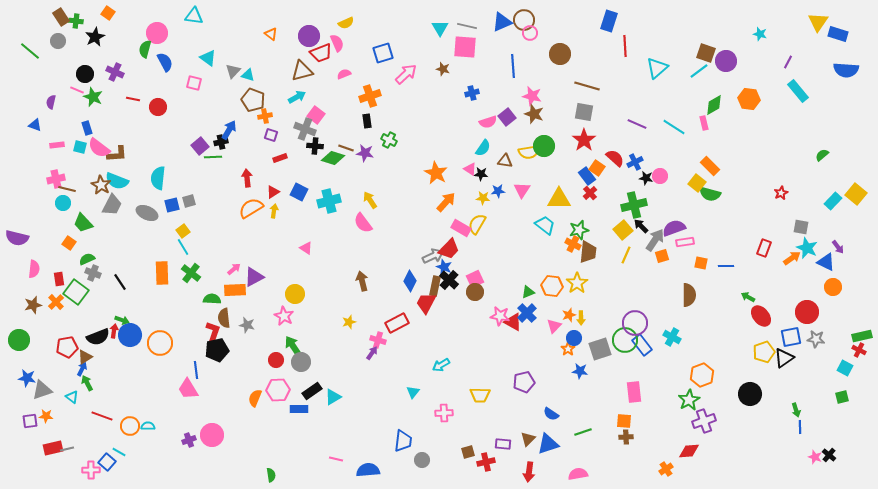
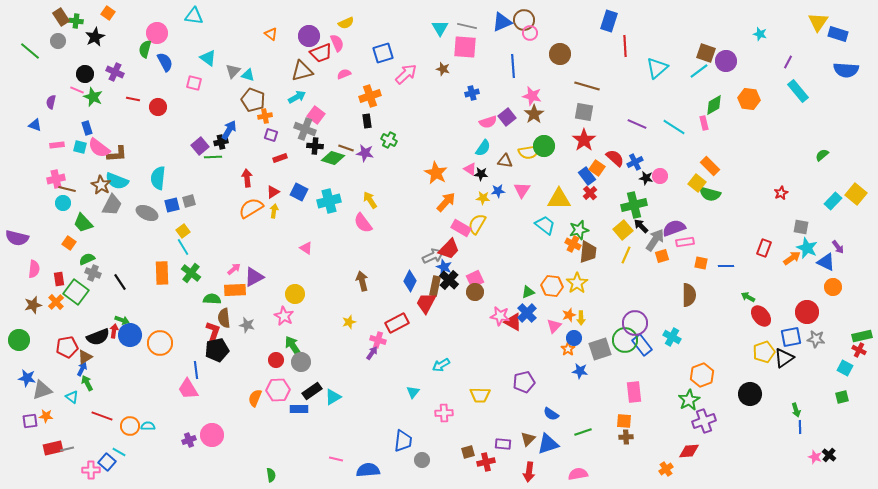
brown star at (534, 114): rotated 18 degrees clockwise
